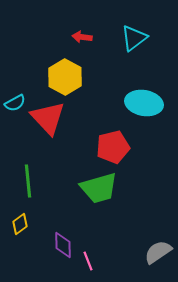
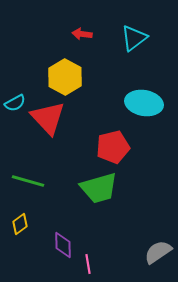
red arrow: moved 3 px up
green line: rotated 68 degrees counterclockwise
pink line: moved 3 px down; rotated 12 degrees clockwise
